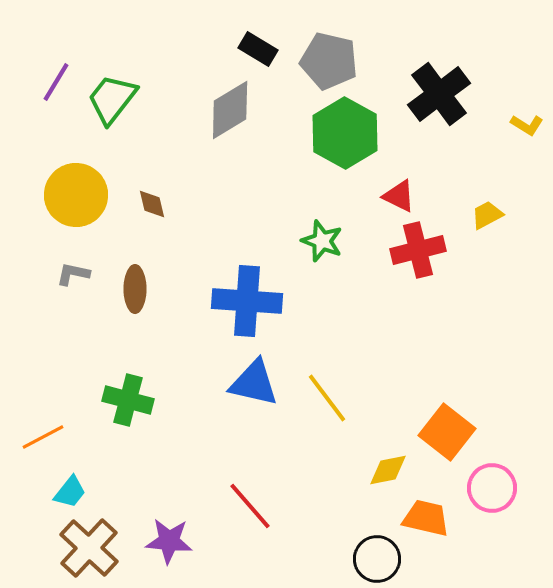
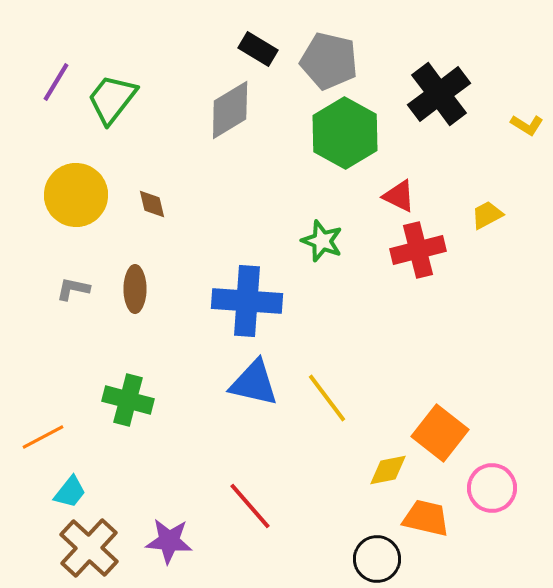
gray L-shape: moved 15 px down
orange square: moved 7 px left, 1 px down
